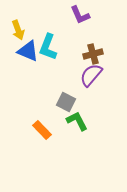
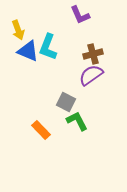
purple semicircle: rotated 15 degrees clockwise
orange rectangle: moved 1 px left
